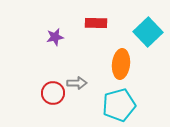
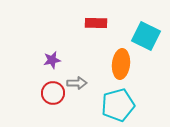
cyan square: moved 2 px left, 4 px down; rotated 20 degrees counterclockwise
purple star: moved 3 px left, 23 px down
cyan pentagon: moved 1 px left
